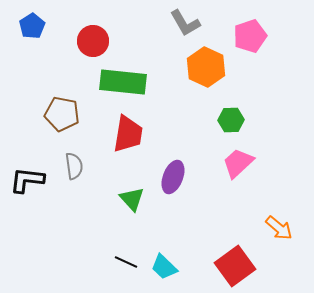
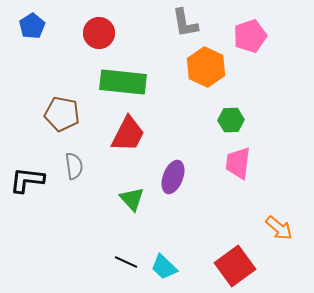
gray L-shape: rotated 20 degrees clockwise
red circle: moved 6 px right, 8 px up
red trapezoid: rotated 18 degrees clockwise
pink trapezoid: rotated 40 degrees counterclockwise
